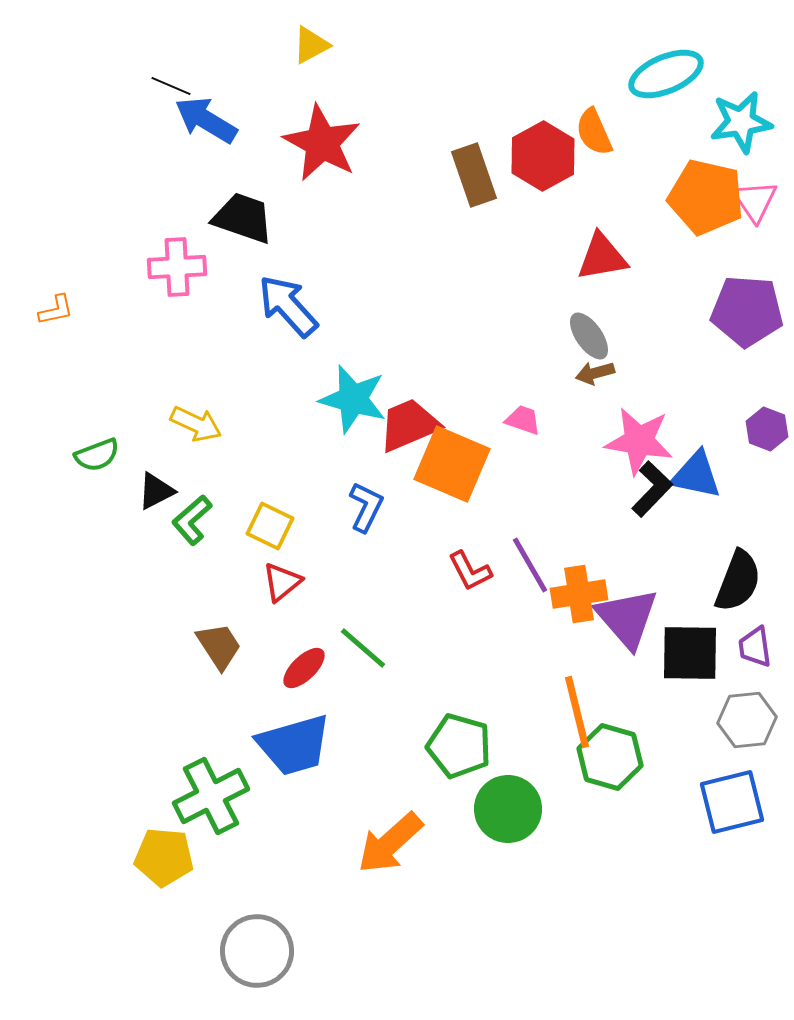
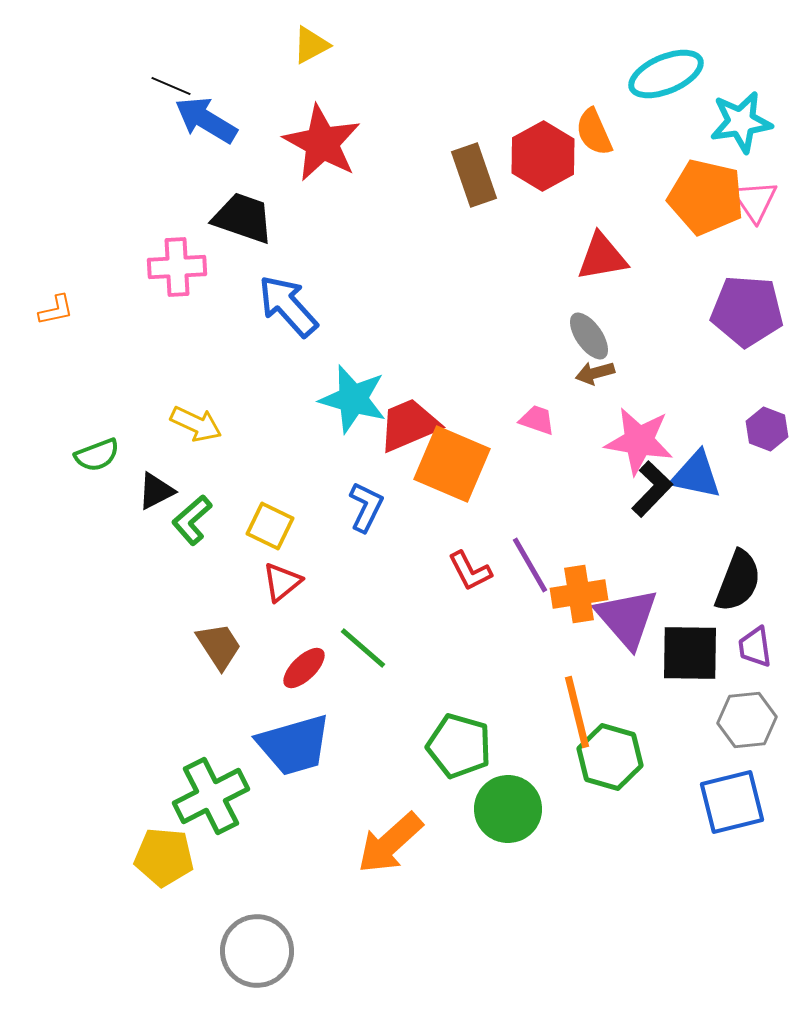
pink trapezoid at (523, 420): moved 14 px right
